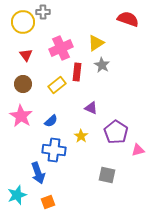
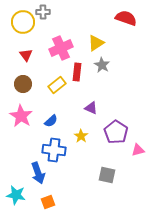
red semicircle: moved 2 px left, 1 px up
cyan star: moved 1 px left; rotated 30 degrees clockwise
